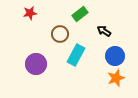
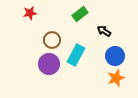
brown circle: moved 8 px left, 6 px down
purple circle: moved 13 px right
